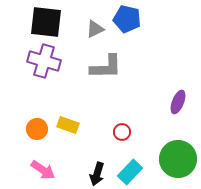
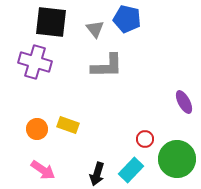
black square: moved 5 px right
gray triangle: rotated 42 degrees counterclockwise
purple cross: moved 9 px left, 1 px down
gray L-shape: moved 1 px right, 1 px up
purple ellipse: moved 6 px right; rotated 50 degrees counterclockwise
red circle: moved 23 px right, 7 px down
green circle: moved 1 px left
cyan rectangle: moved 1 px right, 2 px up
